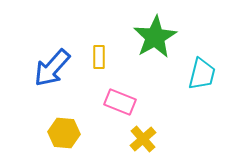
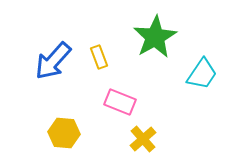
yellow rectangle: rotated 20 degrees counterclockwise
blue arrow: moved 1 px right, 7 px up
cyan trapezoid: rotated 20 degrees clockwise
